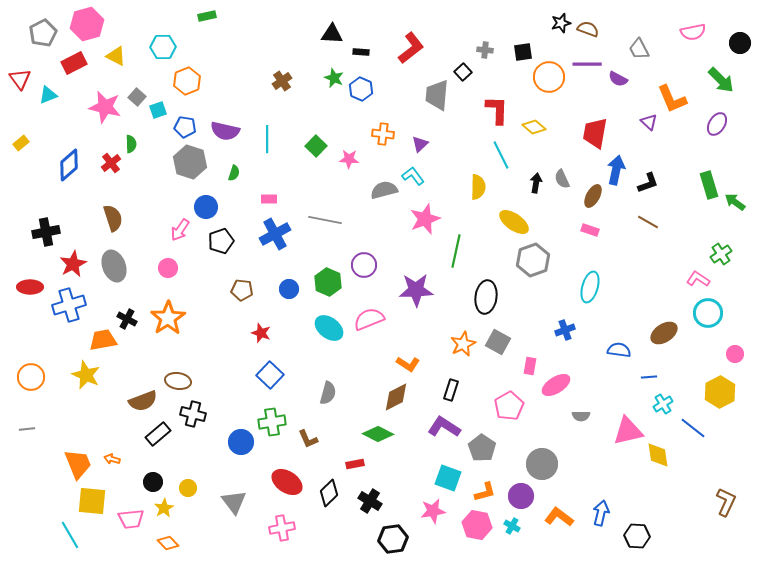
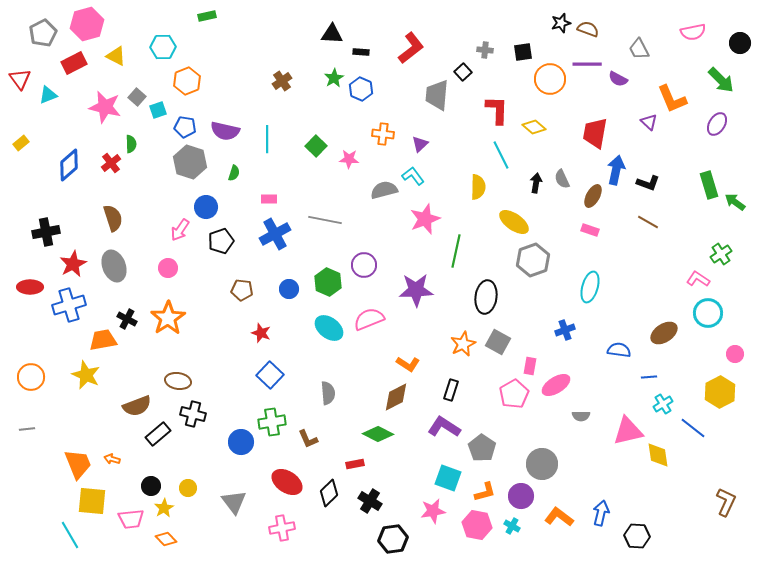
orange circle at (549, 77): moved 1 px right, 2 px down
green star at (334, 78): rotated 18 degrees clockwise
black L-shape at (648, 183): rotated 40 degrees clockwise
gray semicircle at (328, 393): rotated 20 degrees counterclockwise
brown semicircle at (143, 401): moved 6 px left, 5 px down
pink pentagon at (509, 406): moved 5 px right, 12 px up
black circle at (153, 482): moved 2 px left, 4 px down
orange diamond at (168, 543): moved 2 px left, 4 px up
